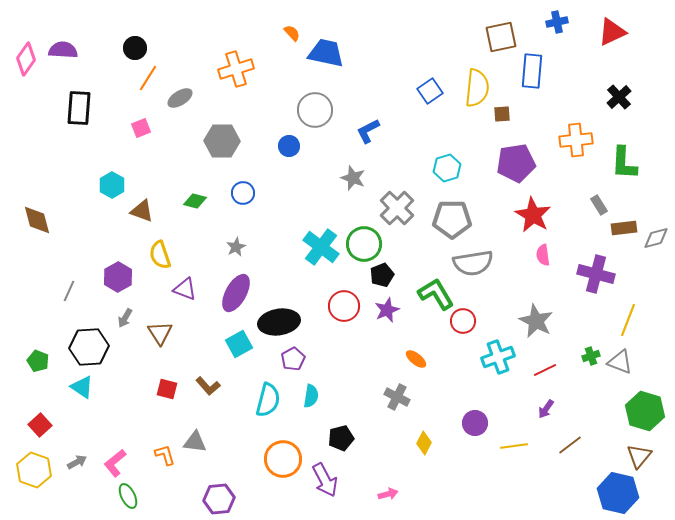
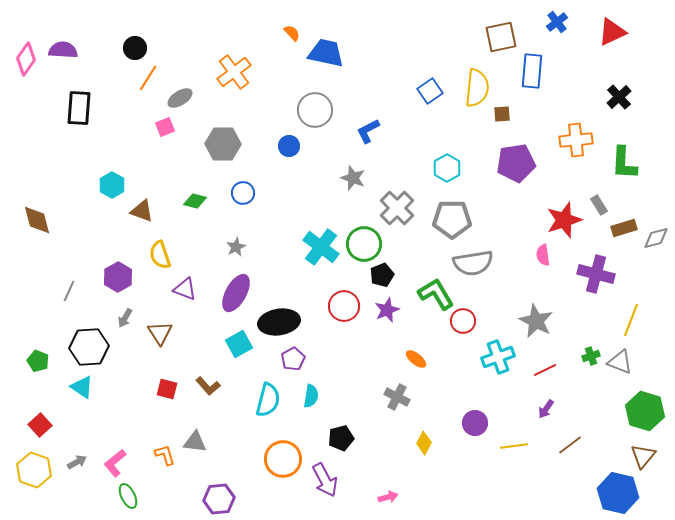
blue cross at (557, 22): rotated 25 degrees counterclockwise
orange cross at (236, 69): moved 2 px left, 3 px down; rotated 20 degrees counterclockwise
pink square at (141, 128): moved 24 px right, 1 px up
gray hexagon at (222, 141): moved 1 px right, 3 px down
cyan hexagon at (447, 168): rotated 12 degrees counterclockwise
red star at (533, 215): moved 31 px right, 5 px down; rotated 24 degrees clockwise
brown rectangle at (624, 228): rotated 10 degrees counterclockwise
yellow line at (628, 320): moved 3 px right
brown triangle at (639, 456): moved 4 px right
pink arrow at (388, 494): moved 3 px down
